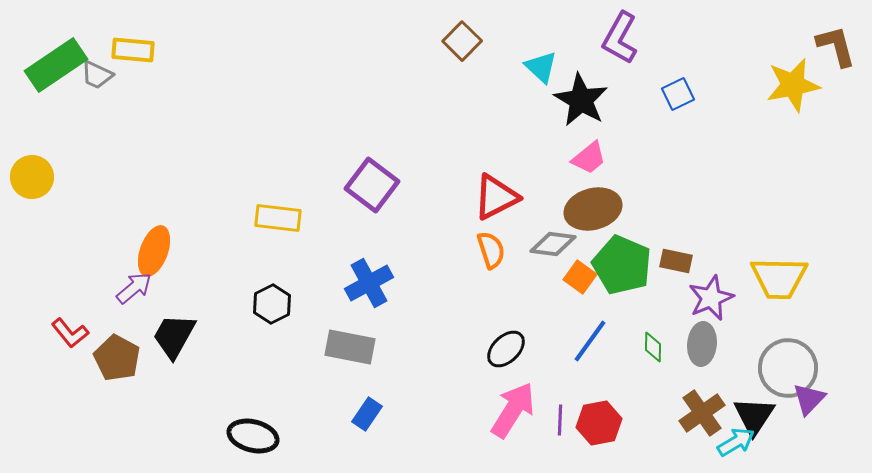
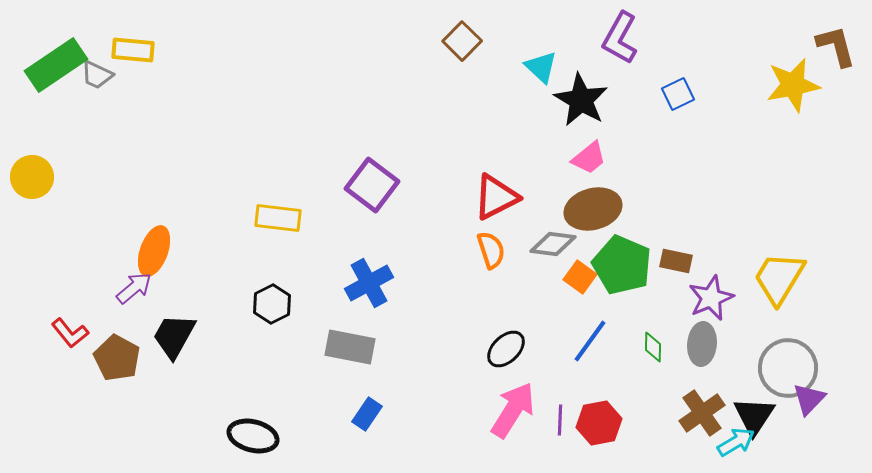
yellow trapezoid at (779, 278): rotated 120 degrees clockwise
